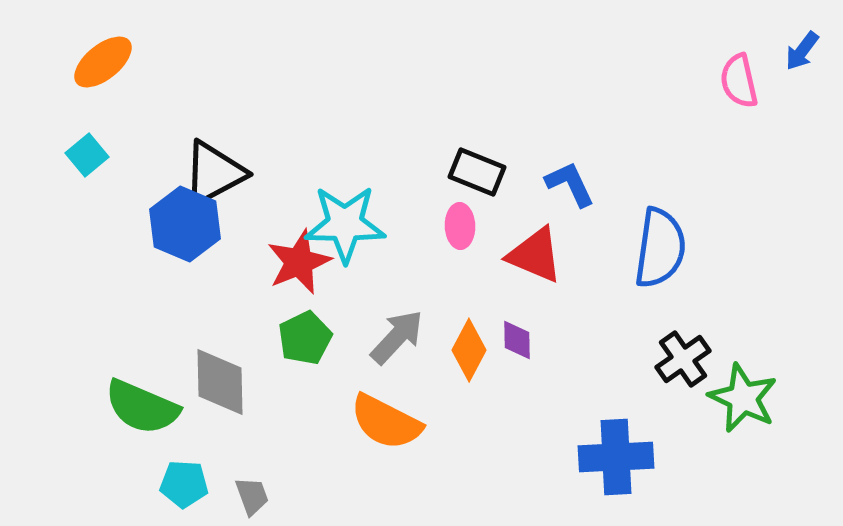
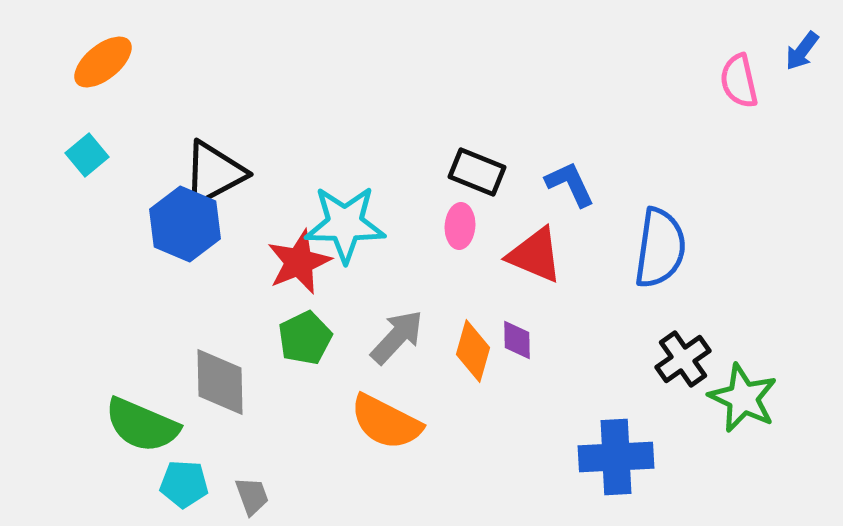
pink ellipse: rotated 6 degrees clockwise
orange diamond: moved 4 px right, 1 px down; rotated 12 degrees counterclockwise
green semicircle: moved 18 px down
